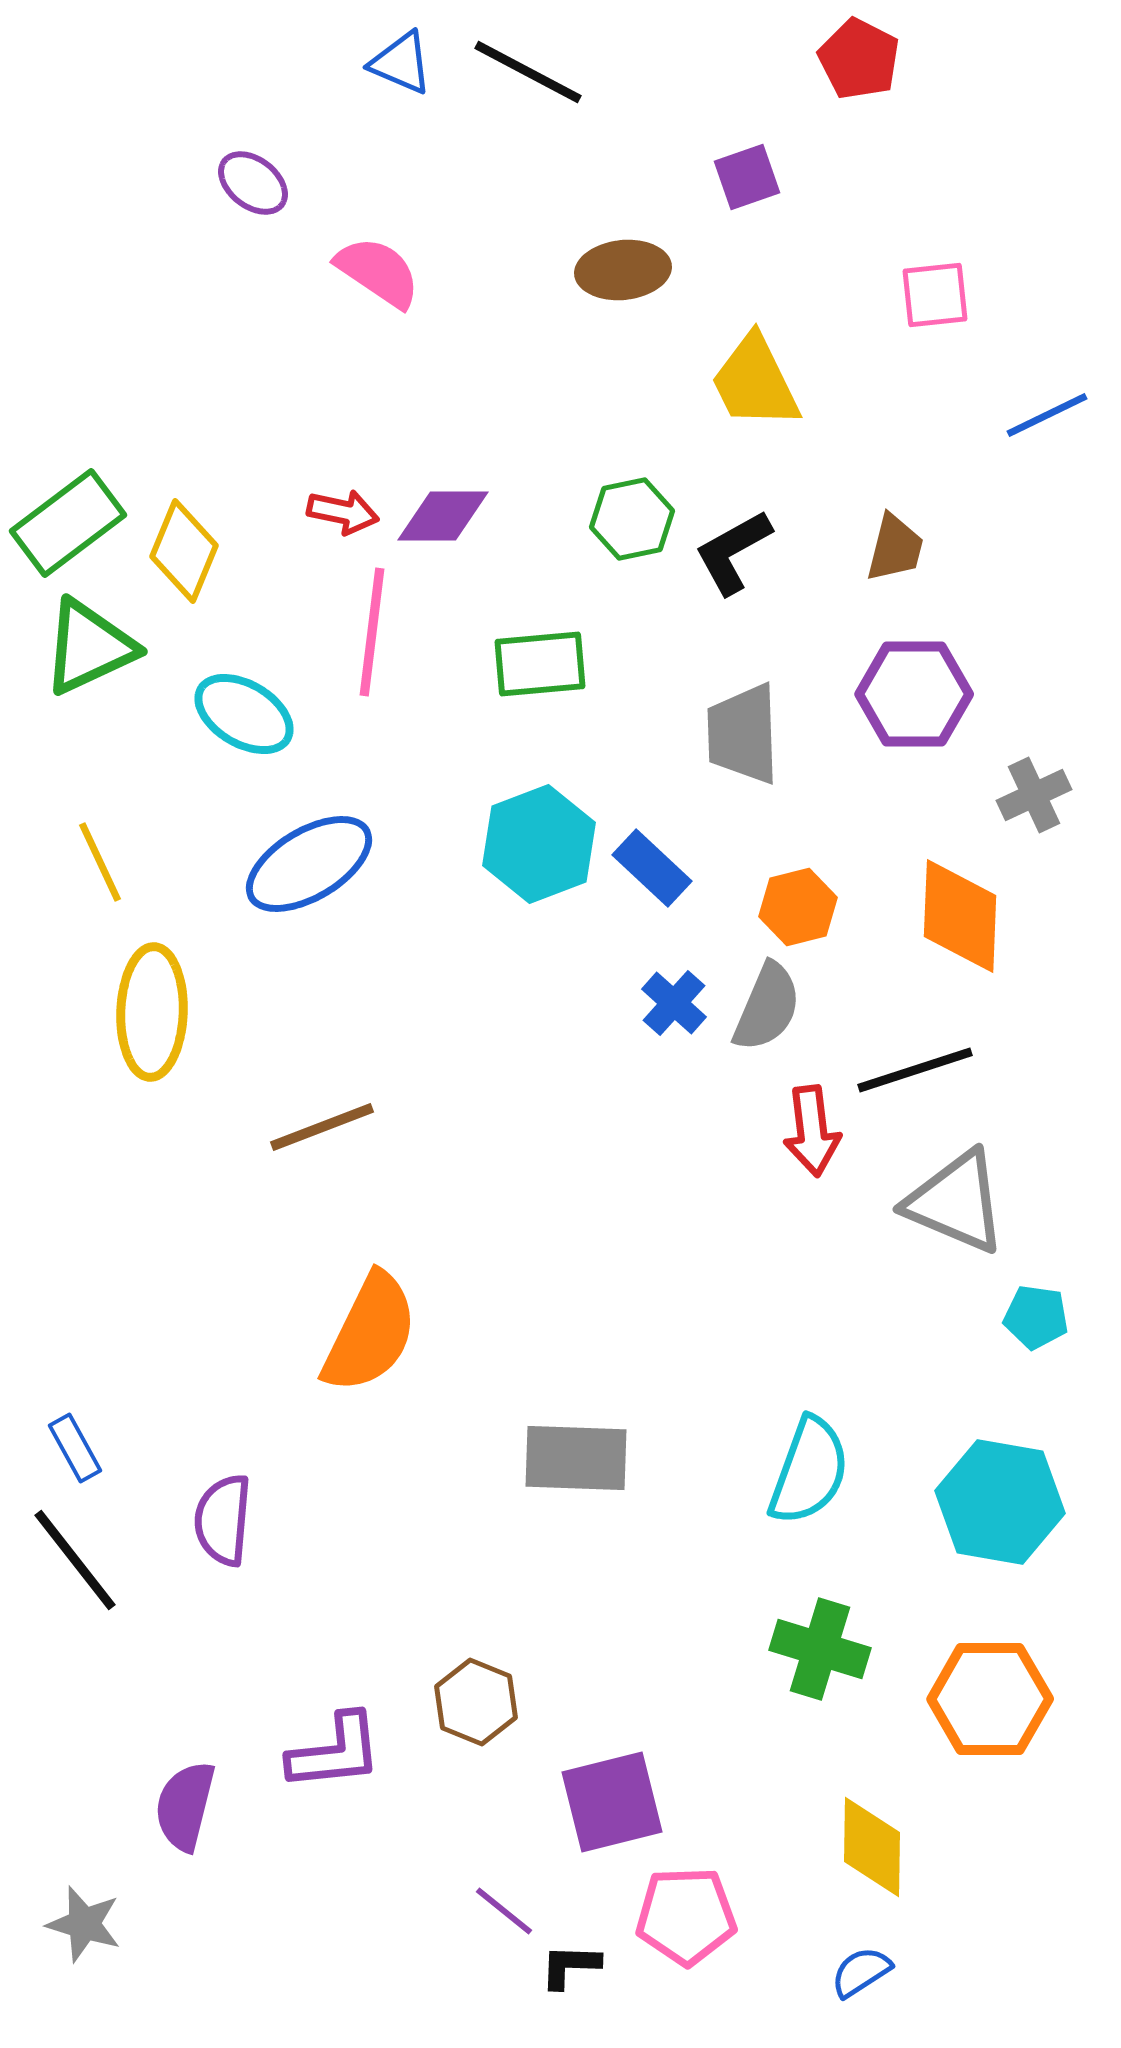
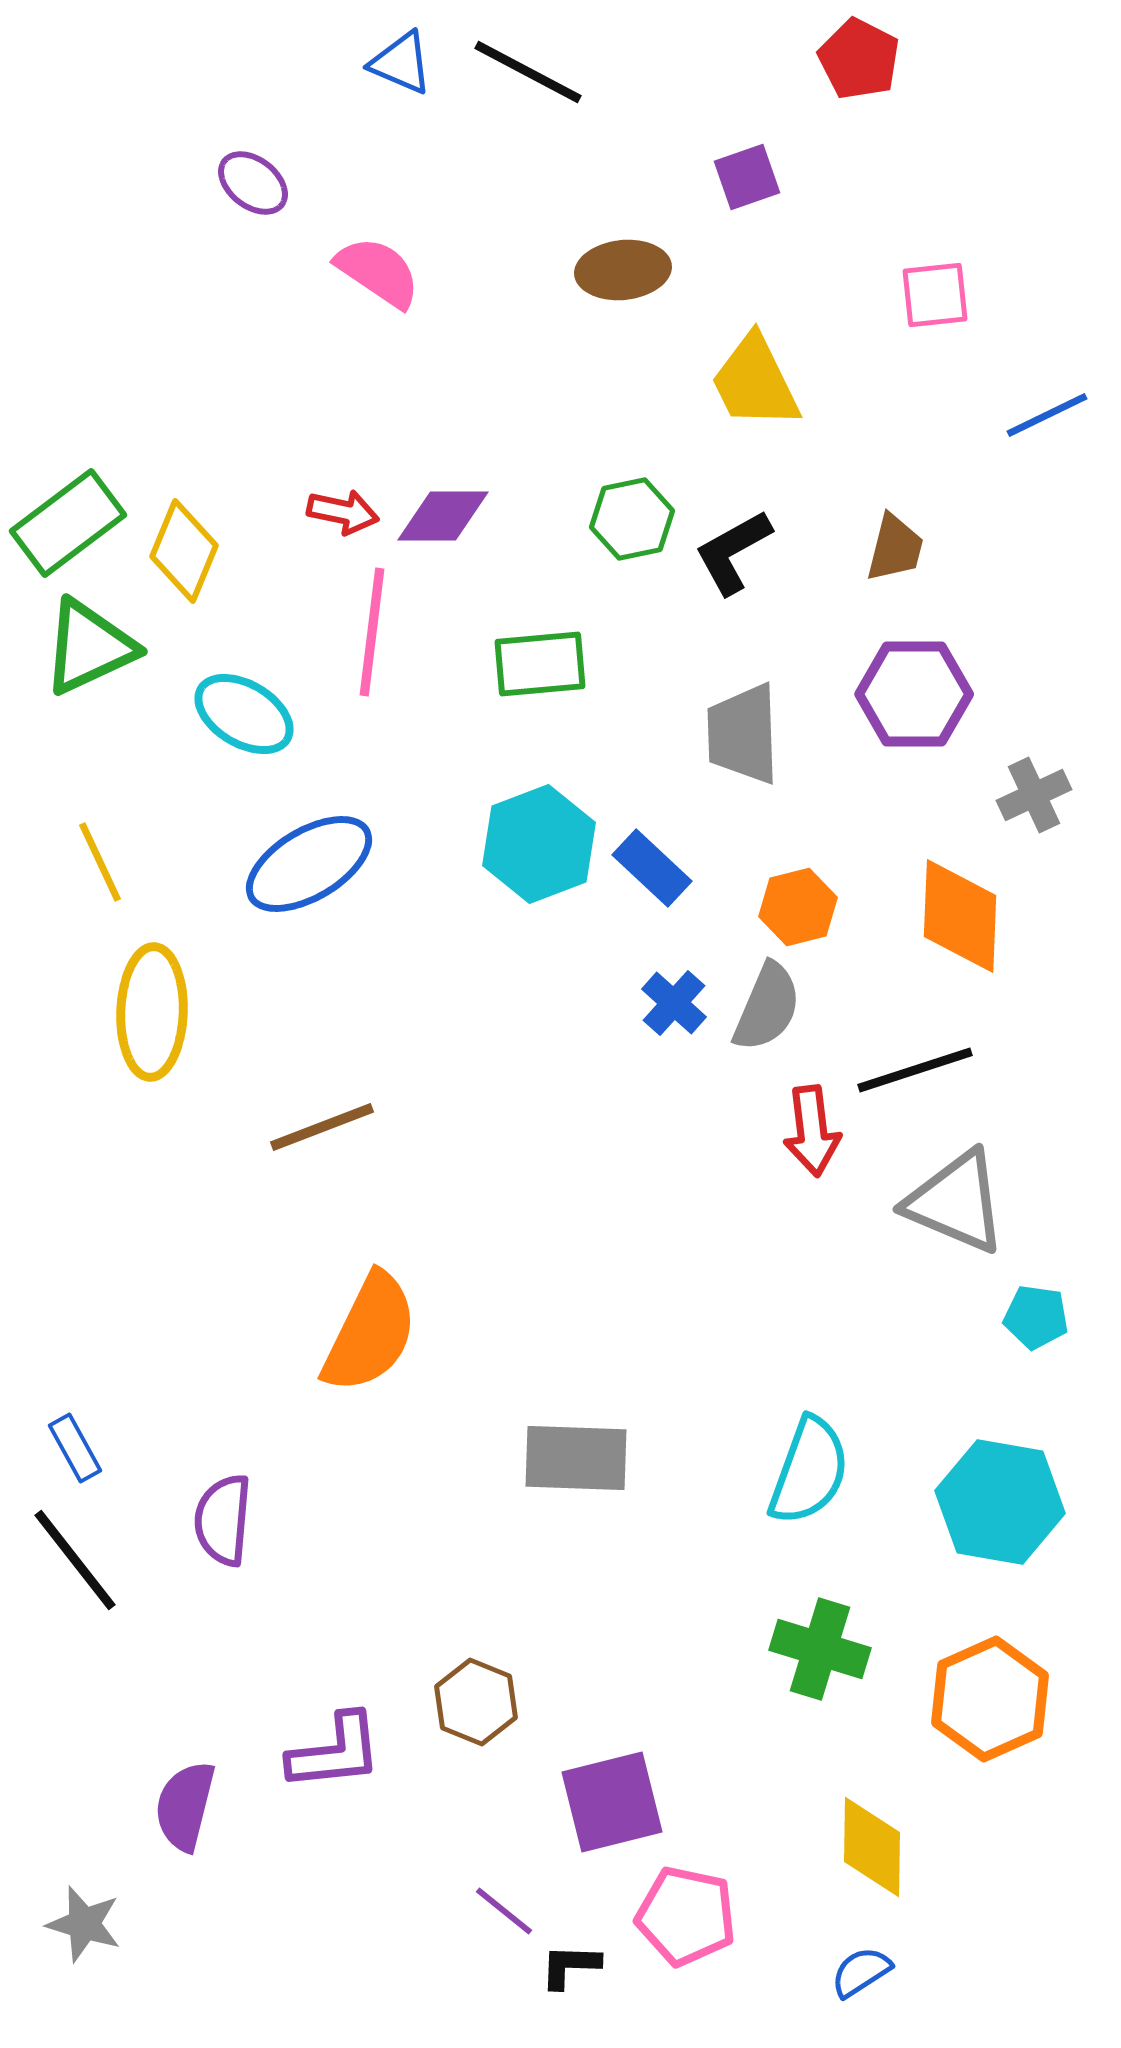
orange hexagon at (990, 1699): rotated 24 degrees counterclockwise
pink pentagon at (686, 1916): rotated 14 degrees clockwise
